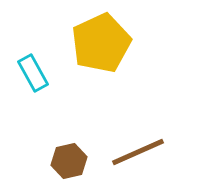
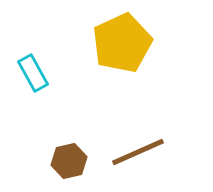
yellow pentagon: moved 21 px right
